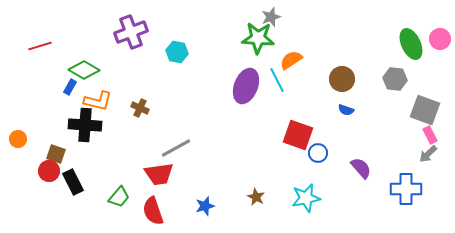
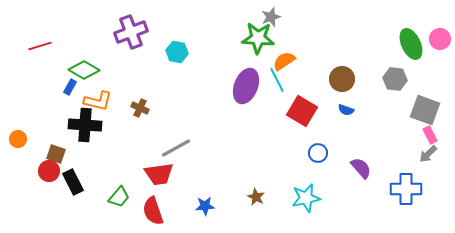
orange semicircle: moved 7 px left, 1 px down
red square: moved 4 px right, 24 px up; rotated 12 degrees clockwise
blue star: rotated 12 degrees clockwise
